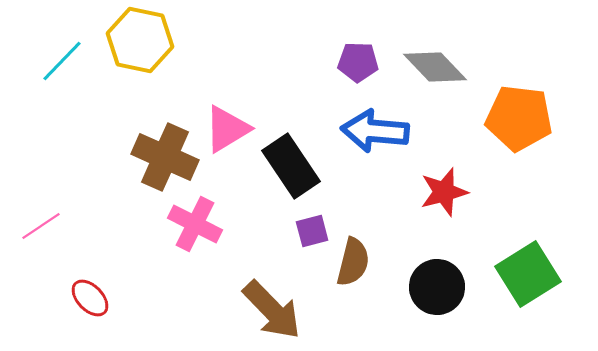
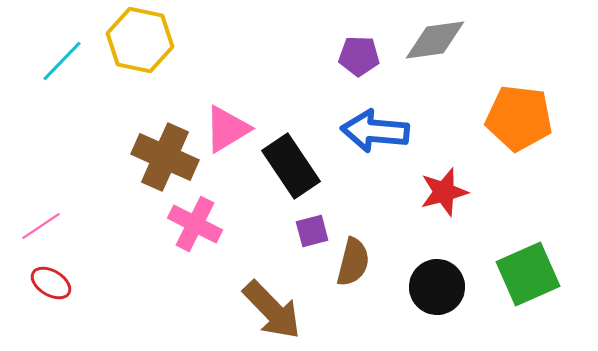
purple pentagon: moved 1 px right, 6 px up
gray diamond: moved 27 px up; rotated 54 degrees counterclockwise
green square: rotated 8 degrees clockwise
red ellipse: moved 39 px left, 15 px up; rotated 15 degrees counterclockwise
